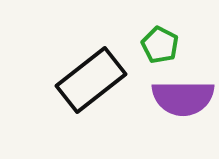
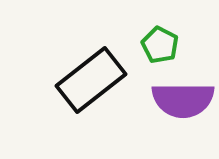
purple semicircle: moved 2 px down
